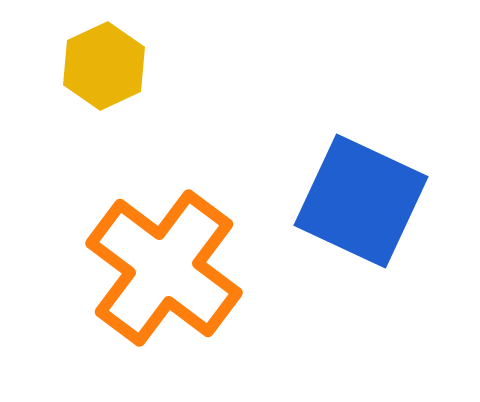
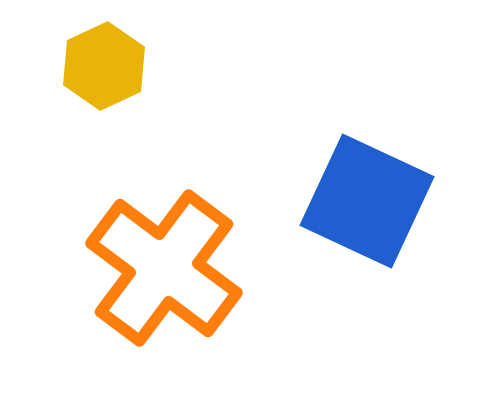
blue square: moved 6 px right
